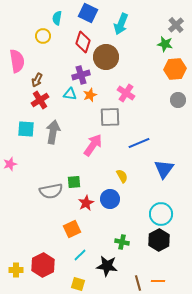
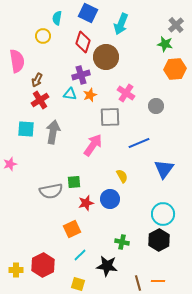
gray circle: moved 22 px left, 6 px down
red star: rotated 14 degrees clockwise
cyan circle: moved 2 px right
